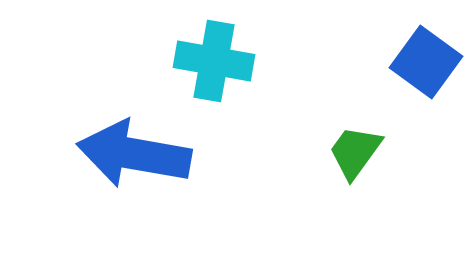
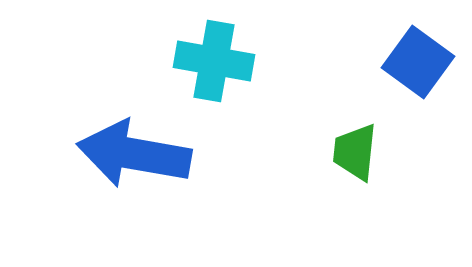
blue square: moved 8 px left
green trapezoid: rotated 30 degrees counterclockwise
